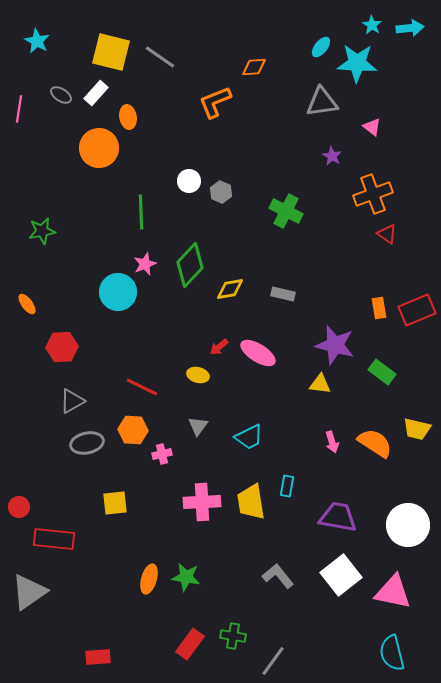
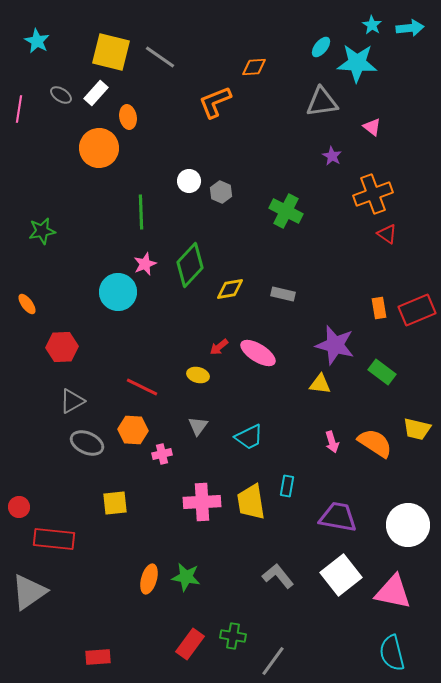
gray ellipse at (87, 443): rotated 36 degrees clockwise
